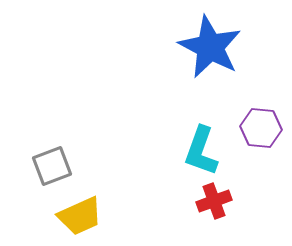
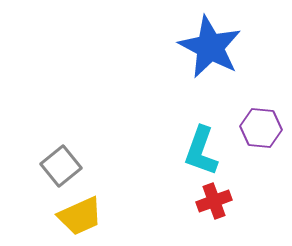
gray square: moved 9 px right; rotated 18 degrees counterclockwise
